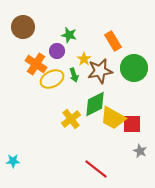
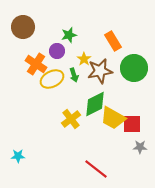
green star: rotated 28 degrees counterclockwise
gray star: moved 4 px up; rotated 24 degrees counterclockwise
cyan star: moved 5 px right, 5 px up
